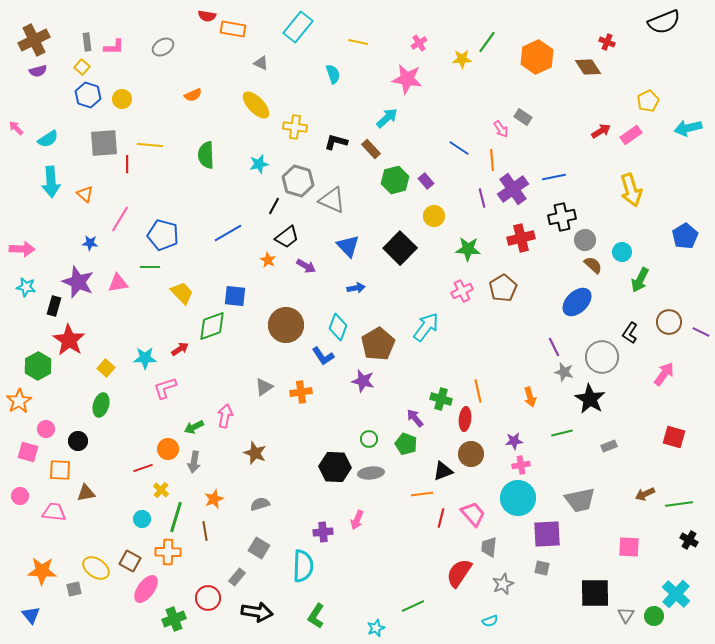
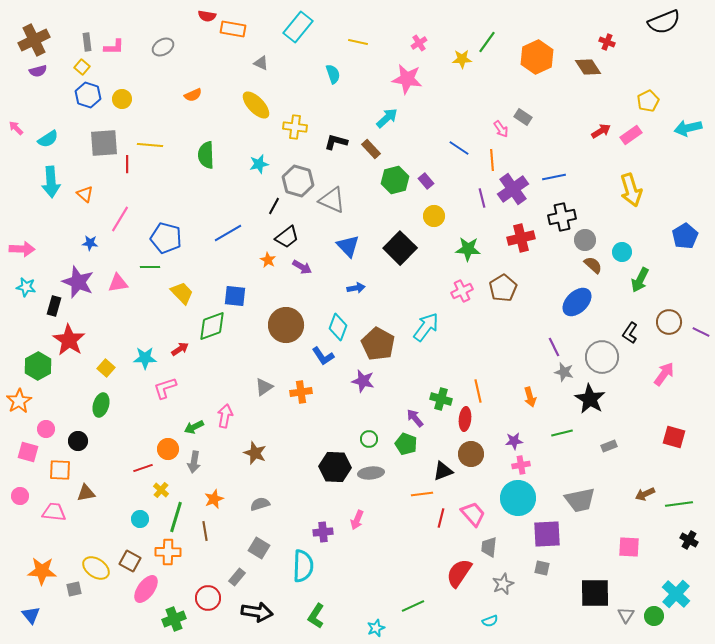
blue pentagon at (163, 235): moved 3 px right, 3 px down
purple arrow at (306, 266): moved 4 px left, 1 px down
brown pentagon at (378, 344): rotated 12 degrees counterclockwise
cyan circle at (142, 519): moved 2 px left
